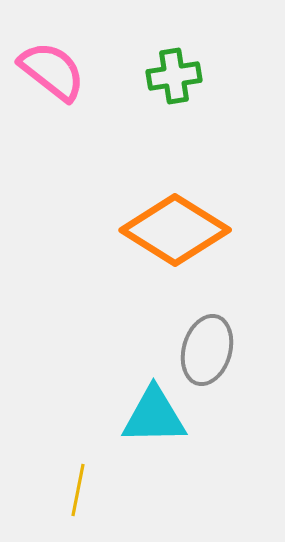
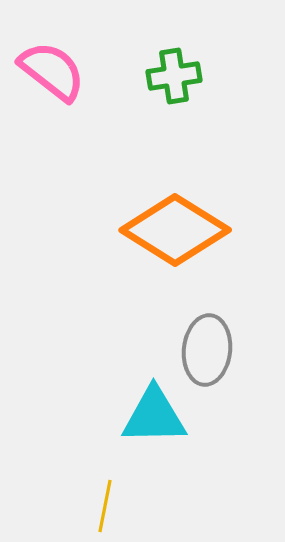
gray ellipse: rotated 10 degrees counterclockwise
yellow line: moved 27 px right, 16 px down
